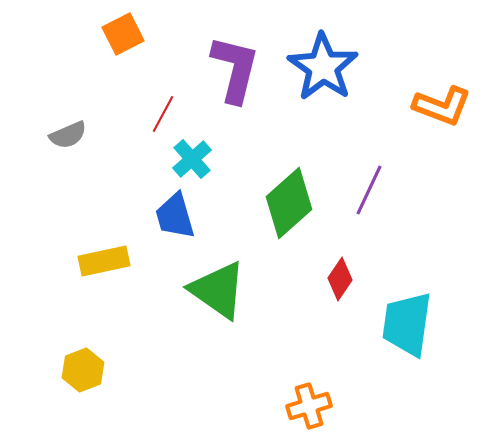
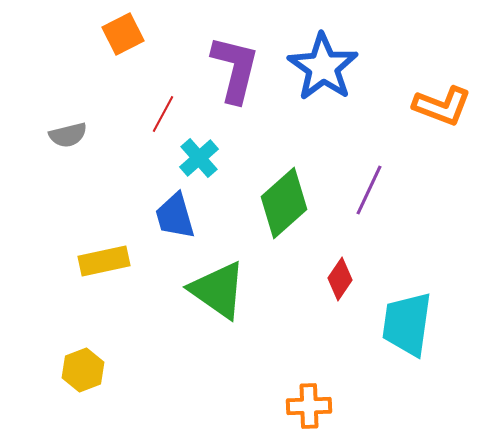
gray semicircle: rotated 9 degrees clockwise
cyan cross: moved 7 px right, 1 px up
green diamond: moved 5 px left
orange cross: rotated 15 degrees clockwise
